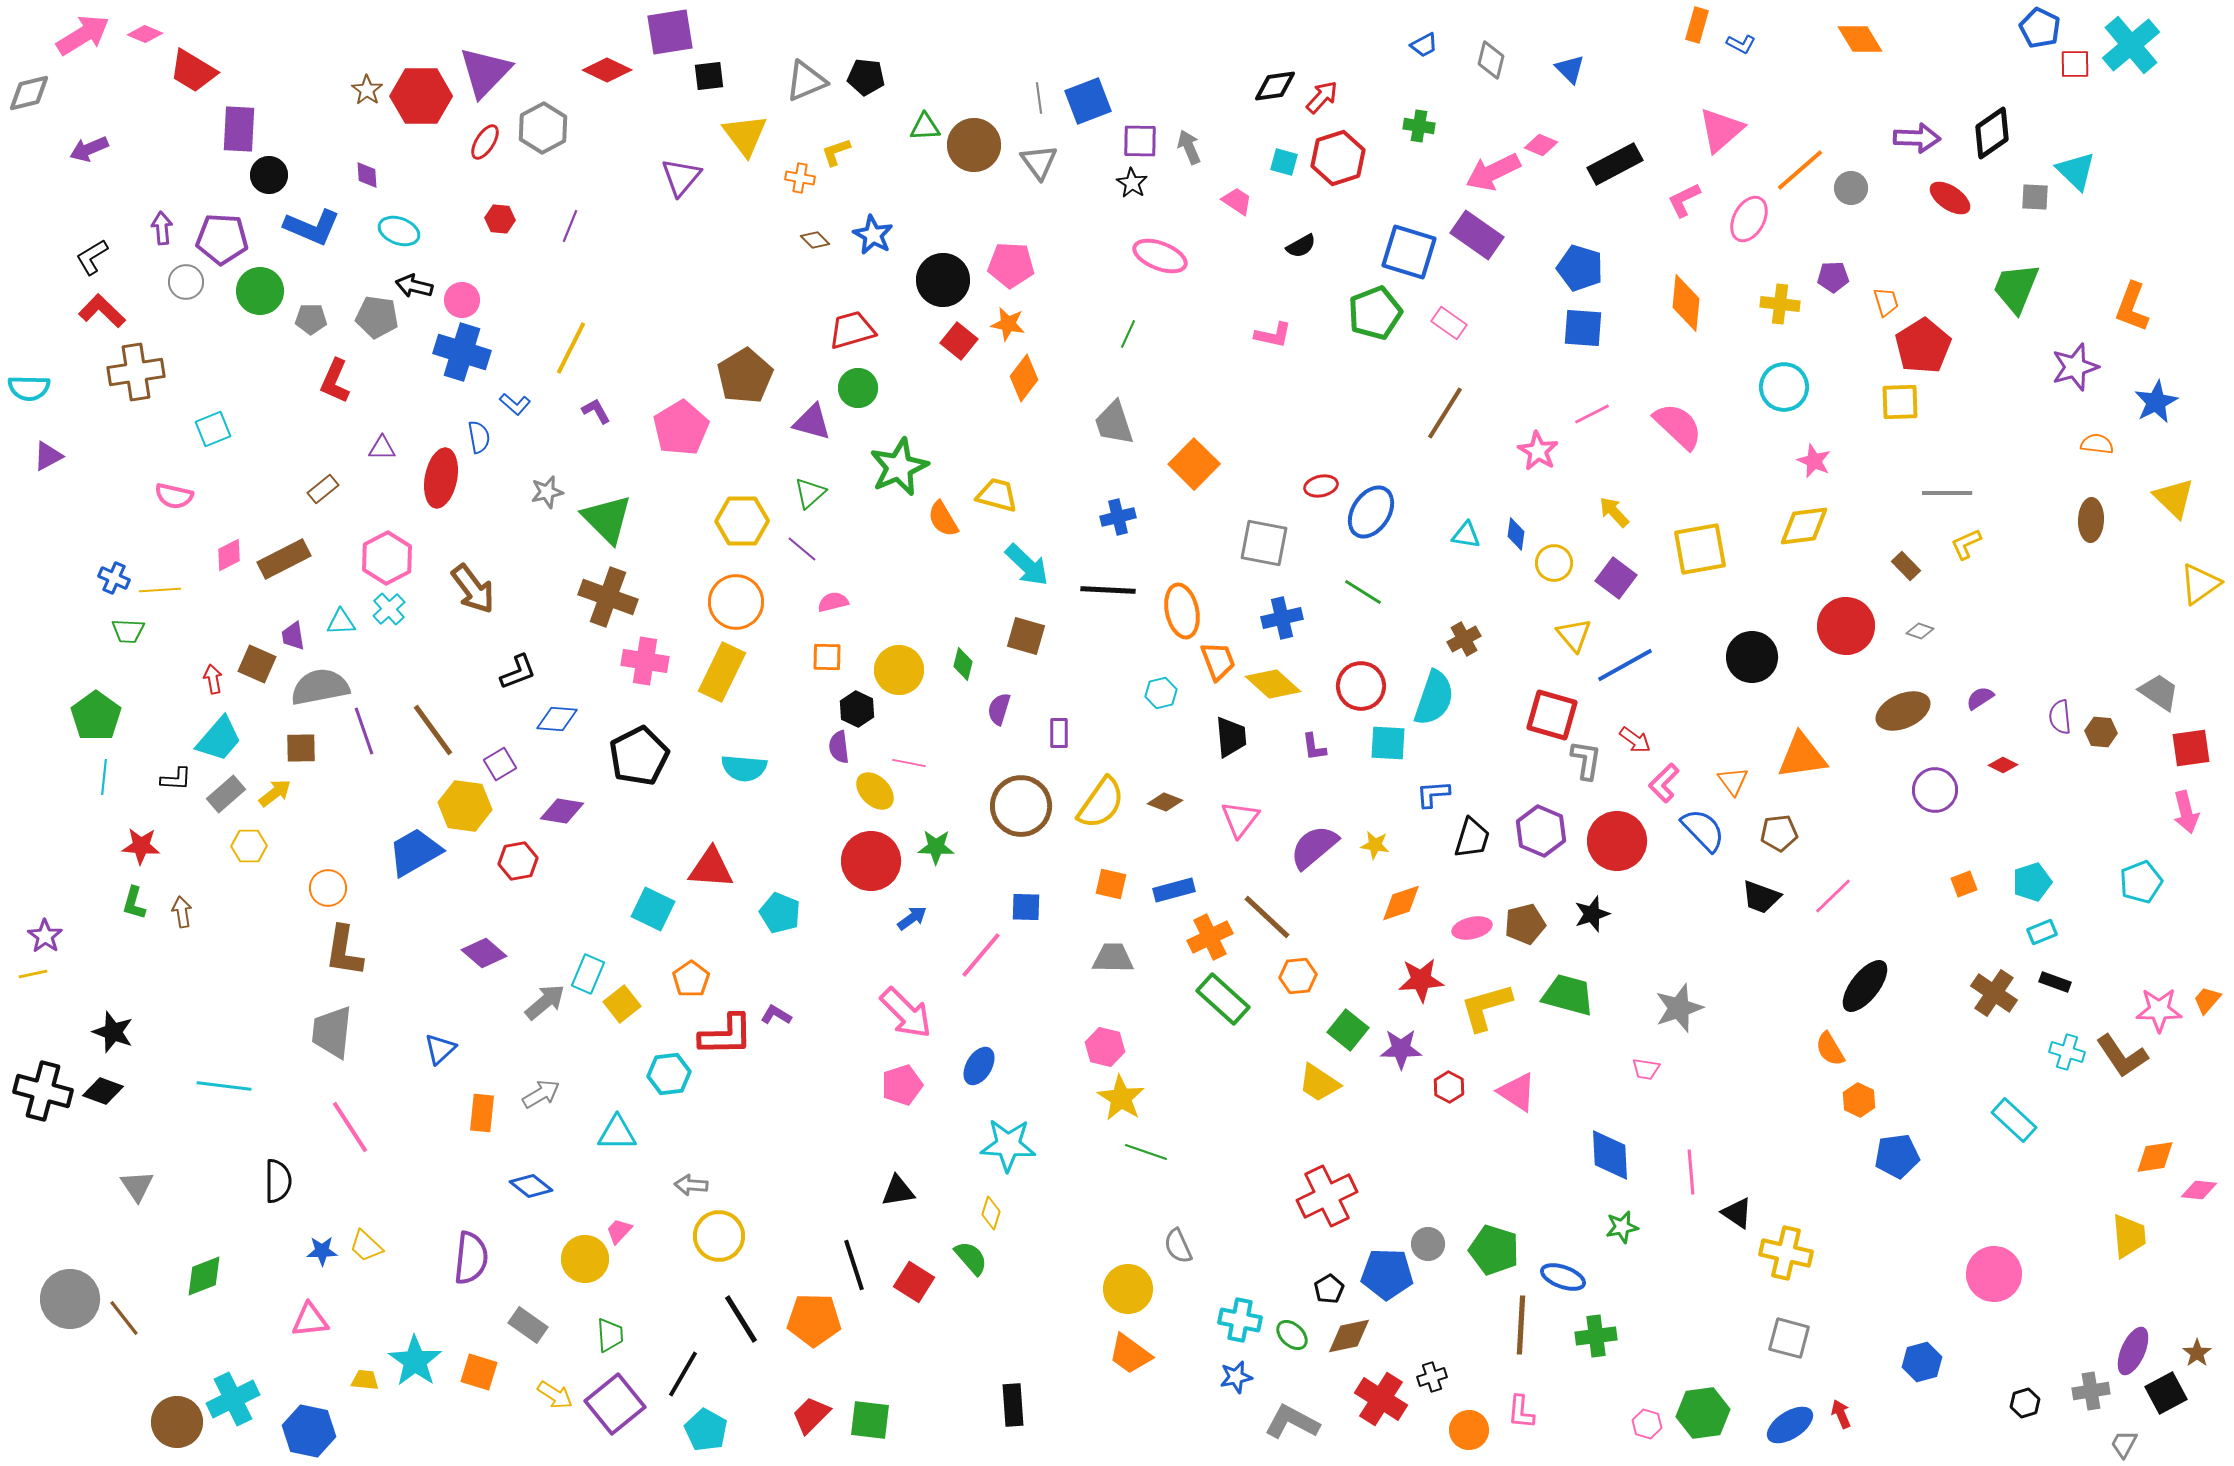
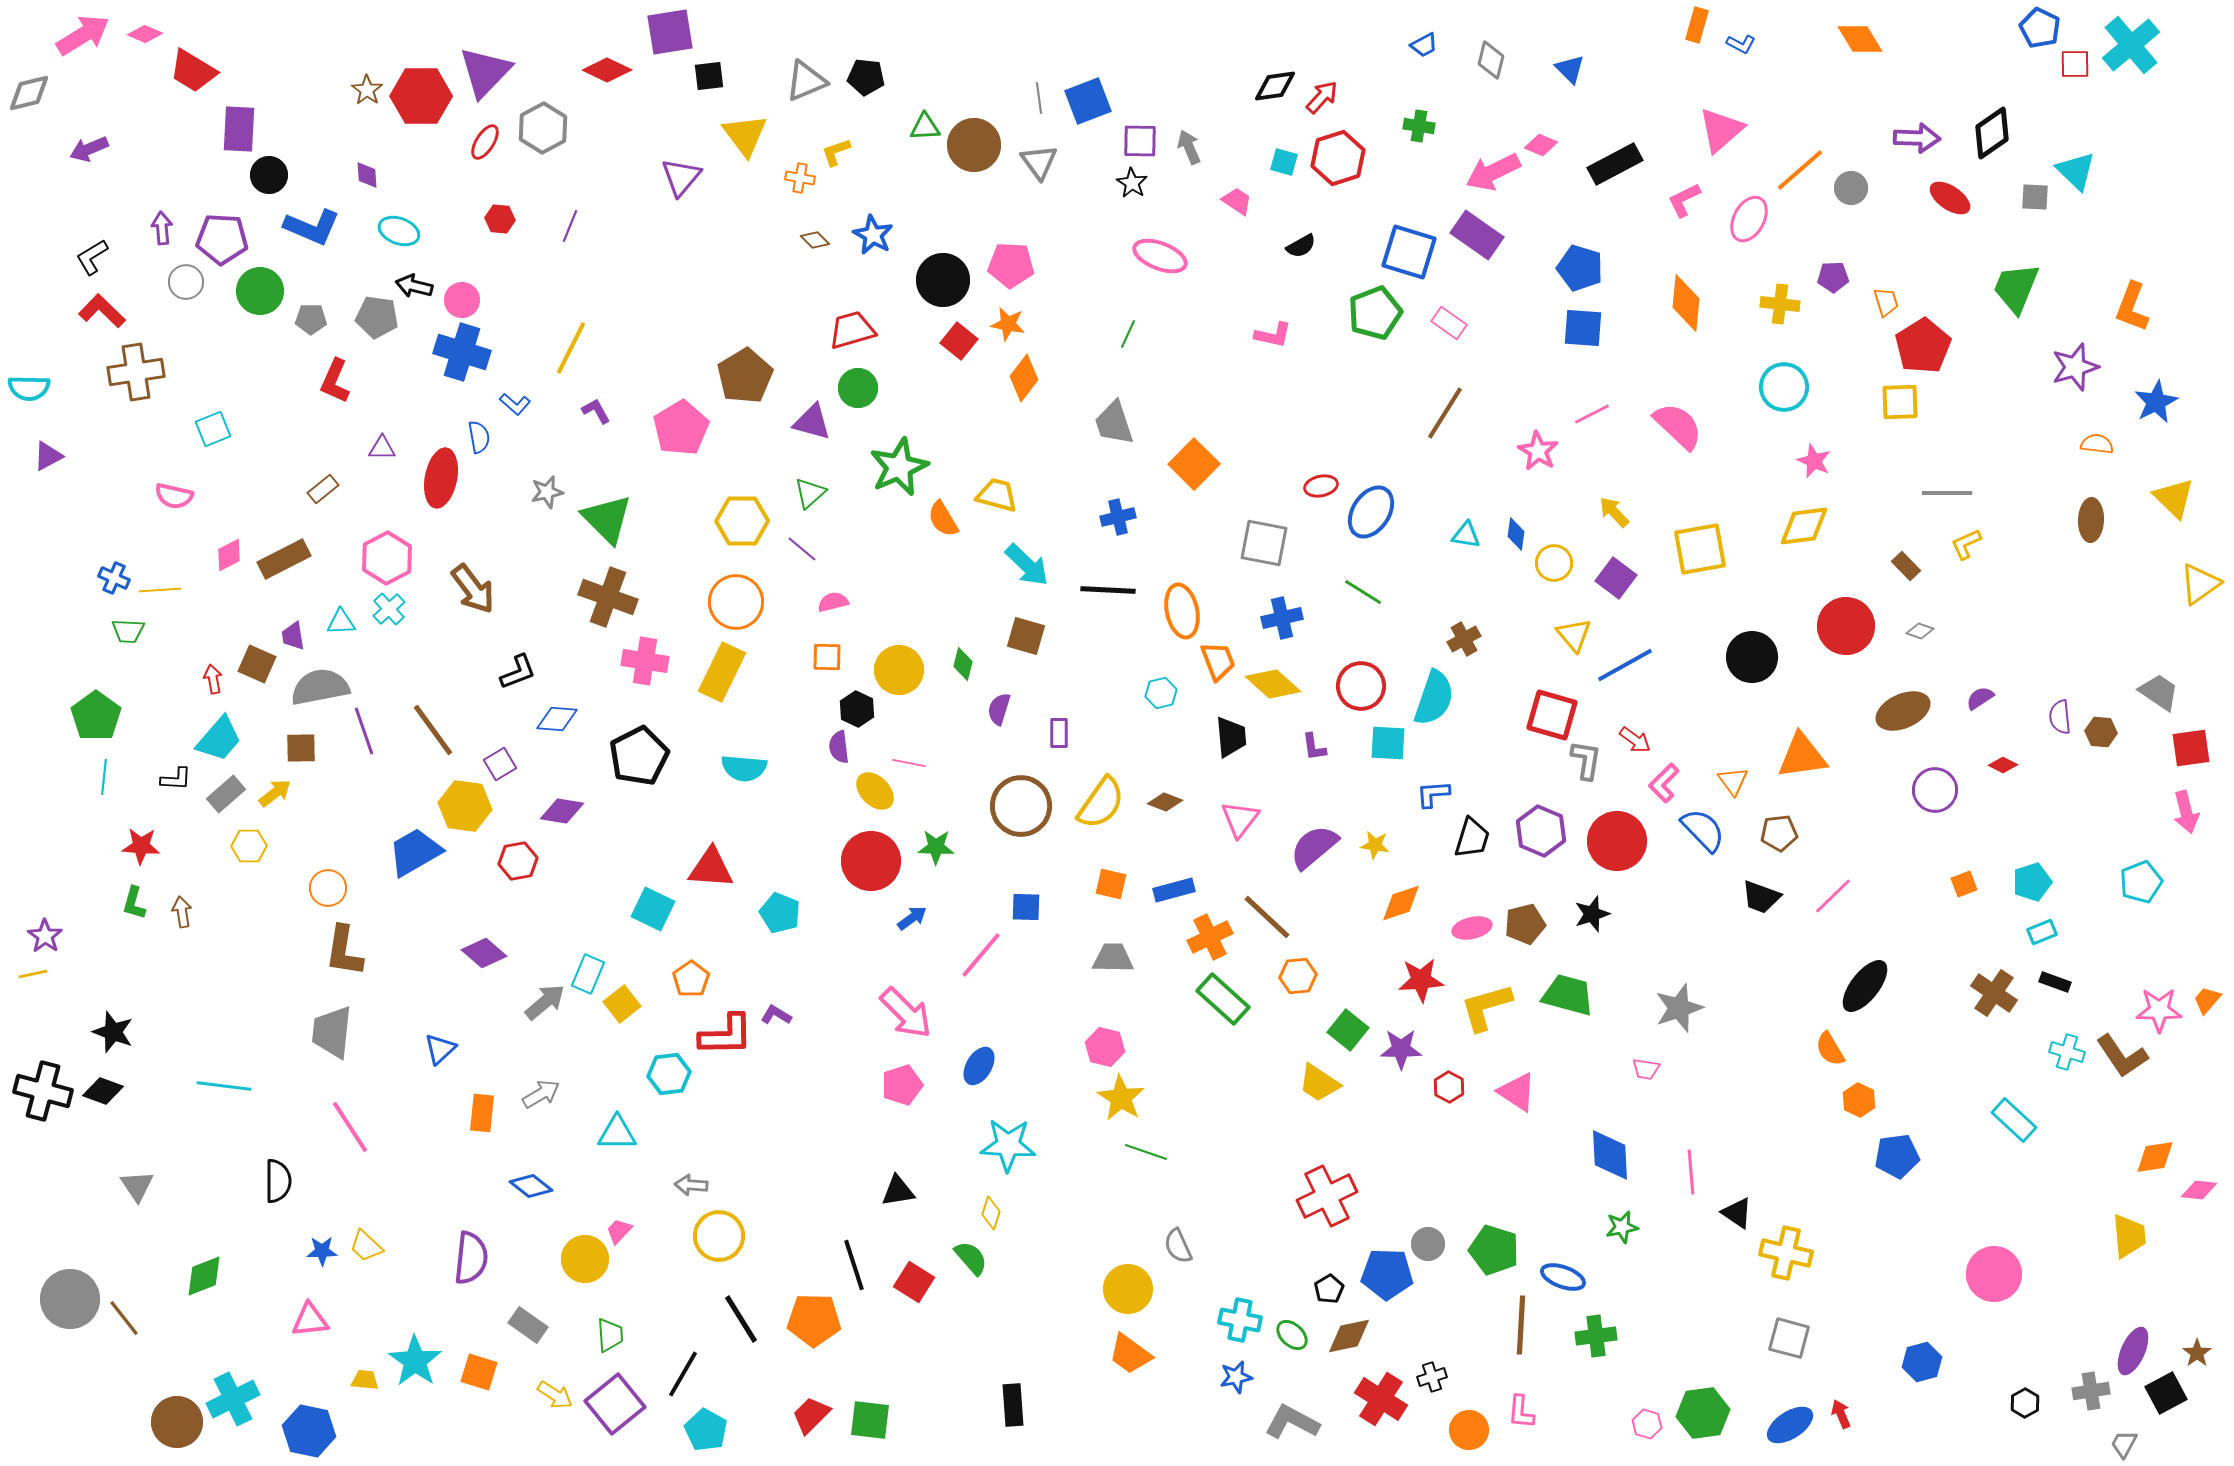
black hexagon at (2025, 1403): rotated 12 degrees counterclockwise
